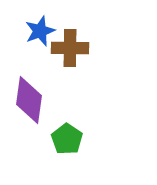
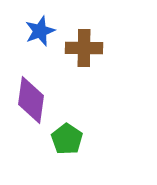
brown cross: moved 14 px right
purple diamond: moved 2 px right
